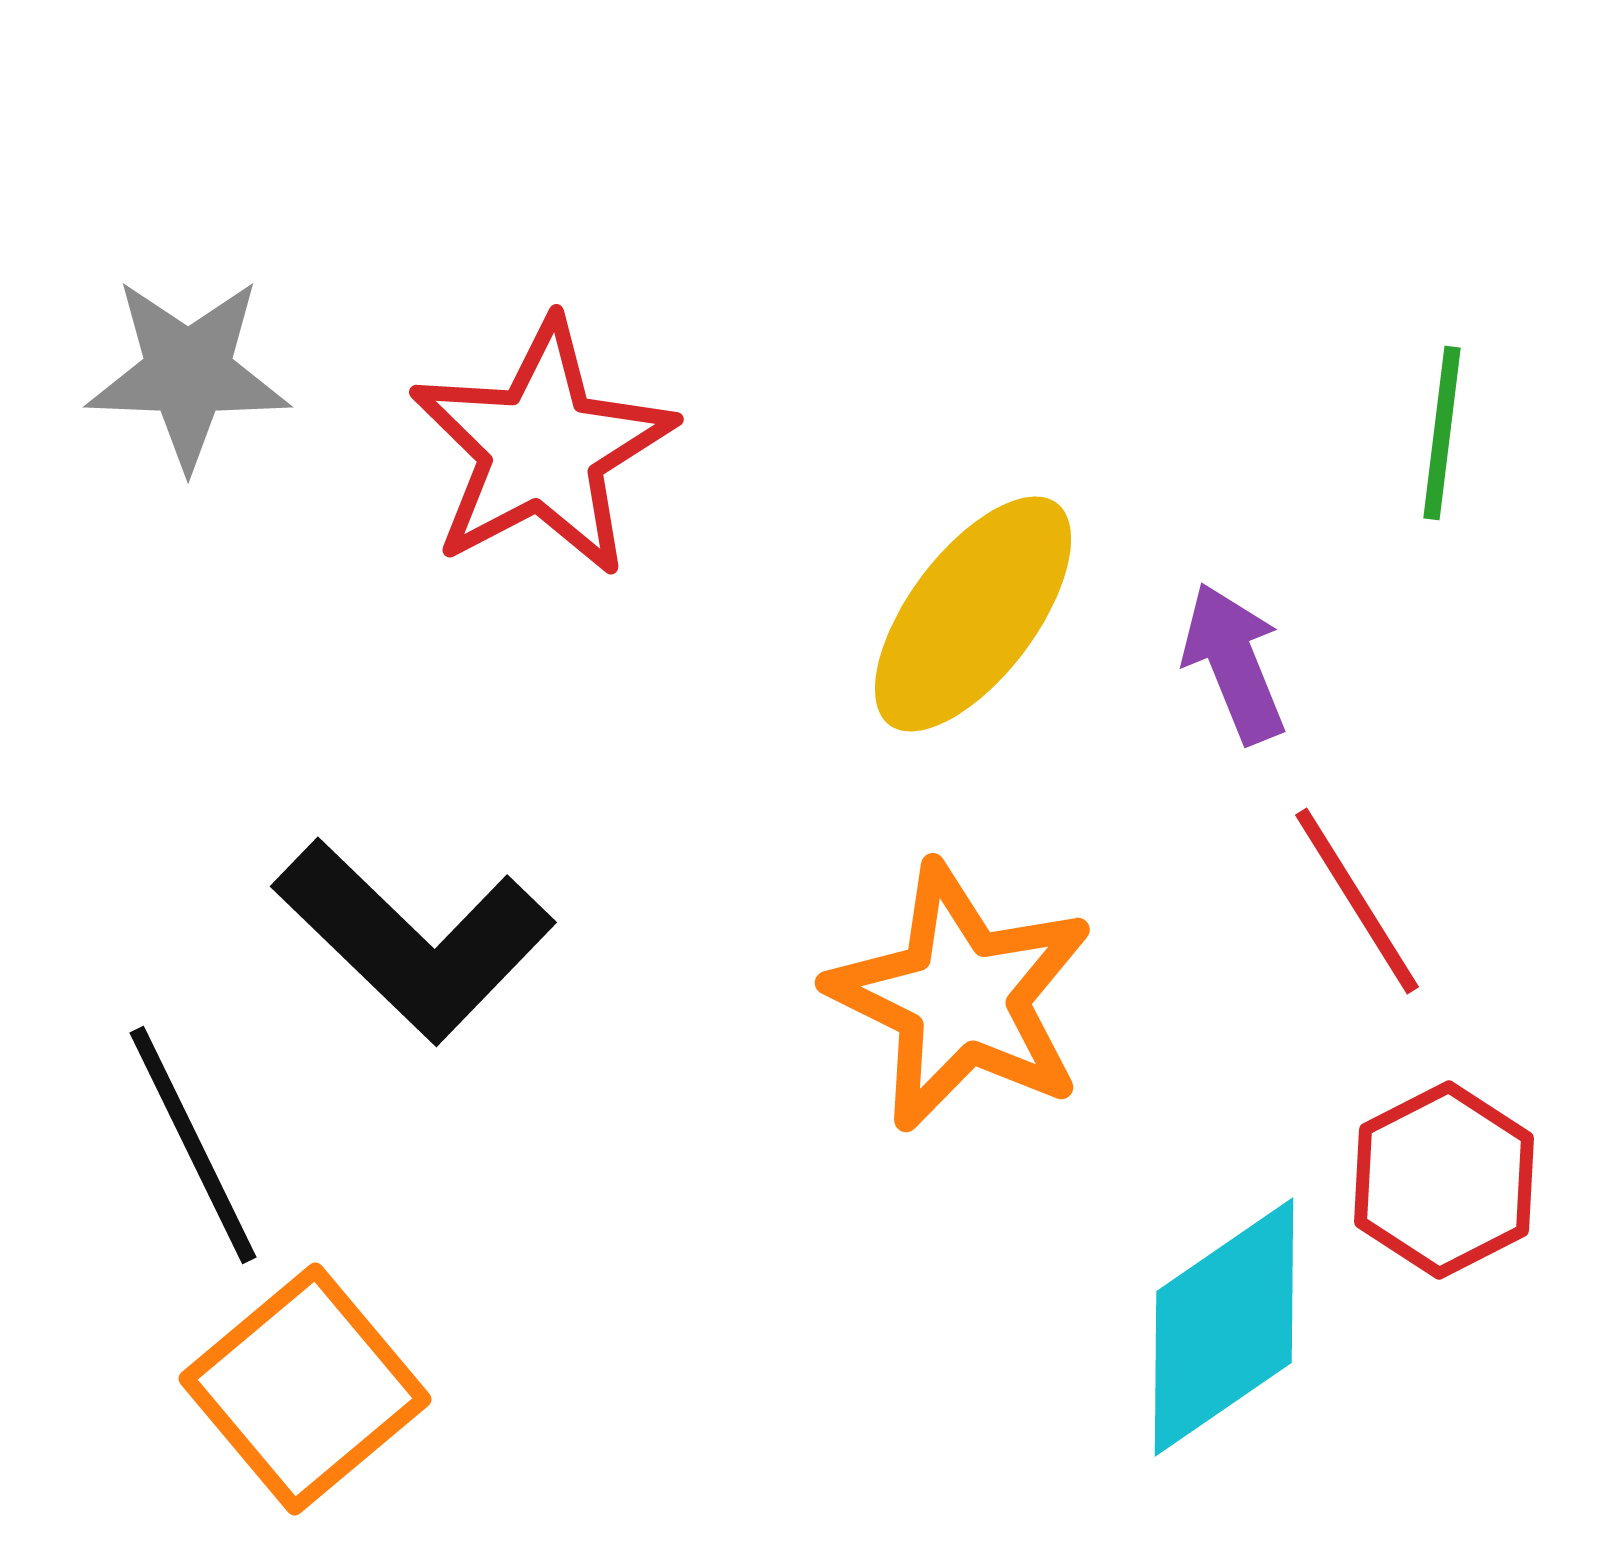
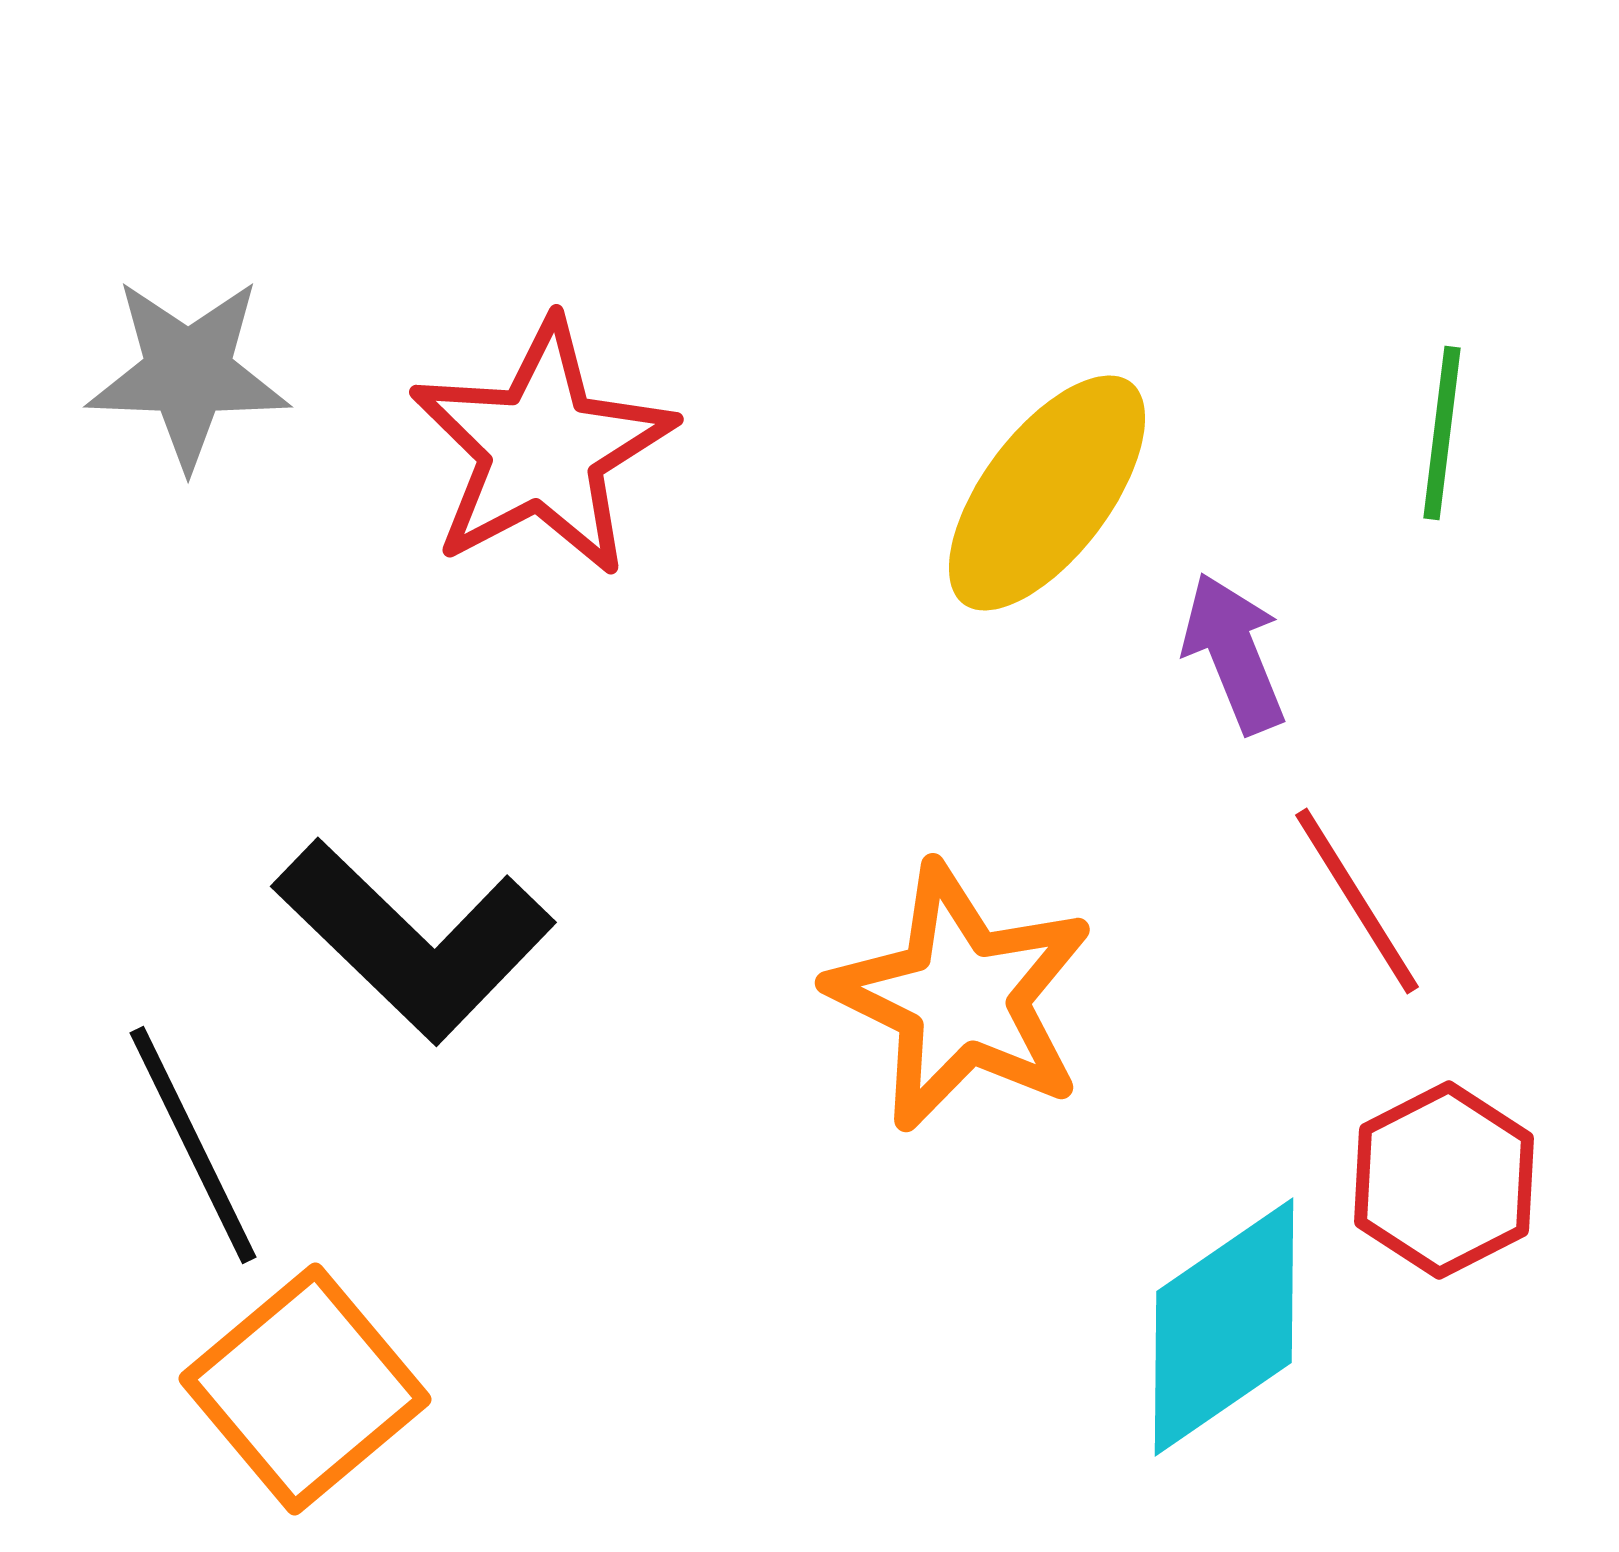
yellow ellipse: moved 74 px right, 121 px up
purple arrow: moved 10 px up
